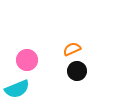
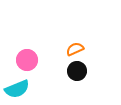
orange semicircle: moved 3 px right
